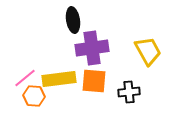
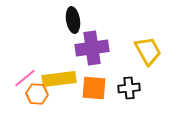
orange square: moved 7 px down
black cross: moved 4 px up
orange hexagon: moved 3 px right, 2 px up
